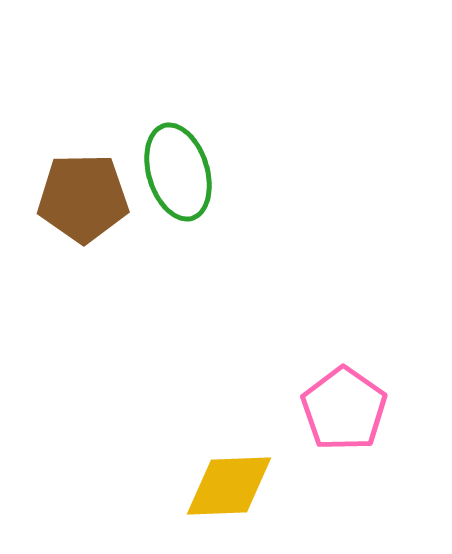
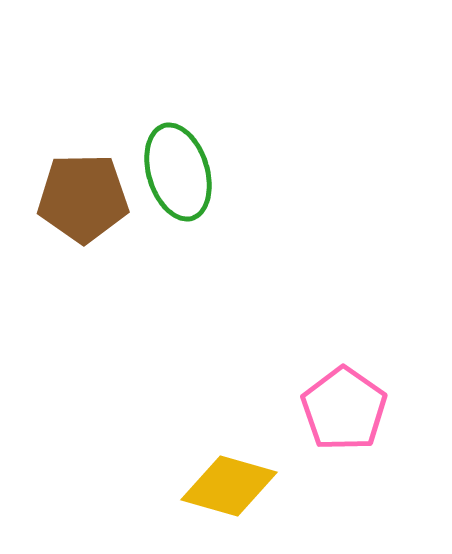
yellow diamond: rotated 18 degrees clockwise
